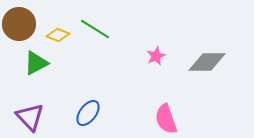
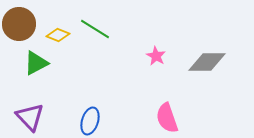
pink star: rotated 18 degrees counterclockwise
blue ellipse: moved 2 px right, 8 px down; rotated 20 degrees counterclockwise
pink semicircle: moved 1 px right, 1 px up
